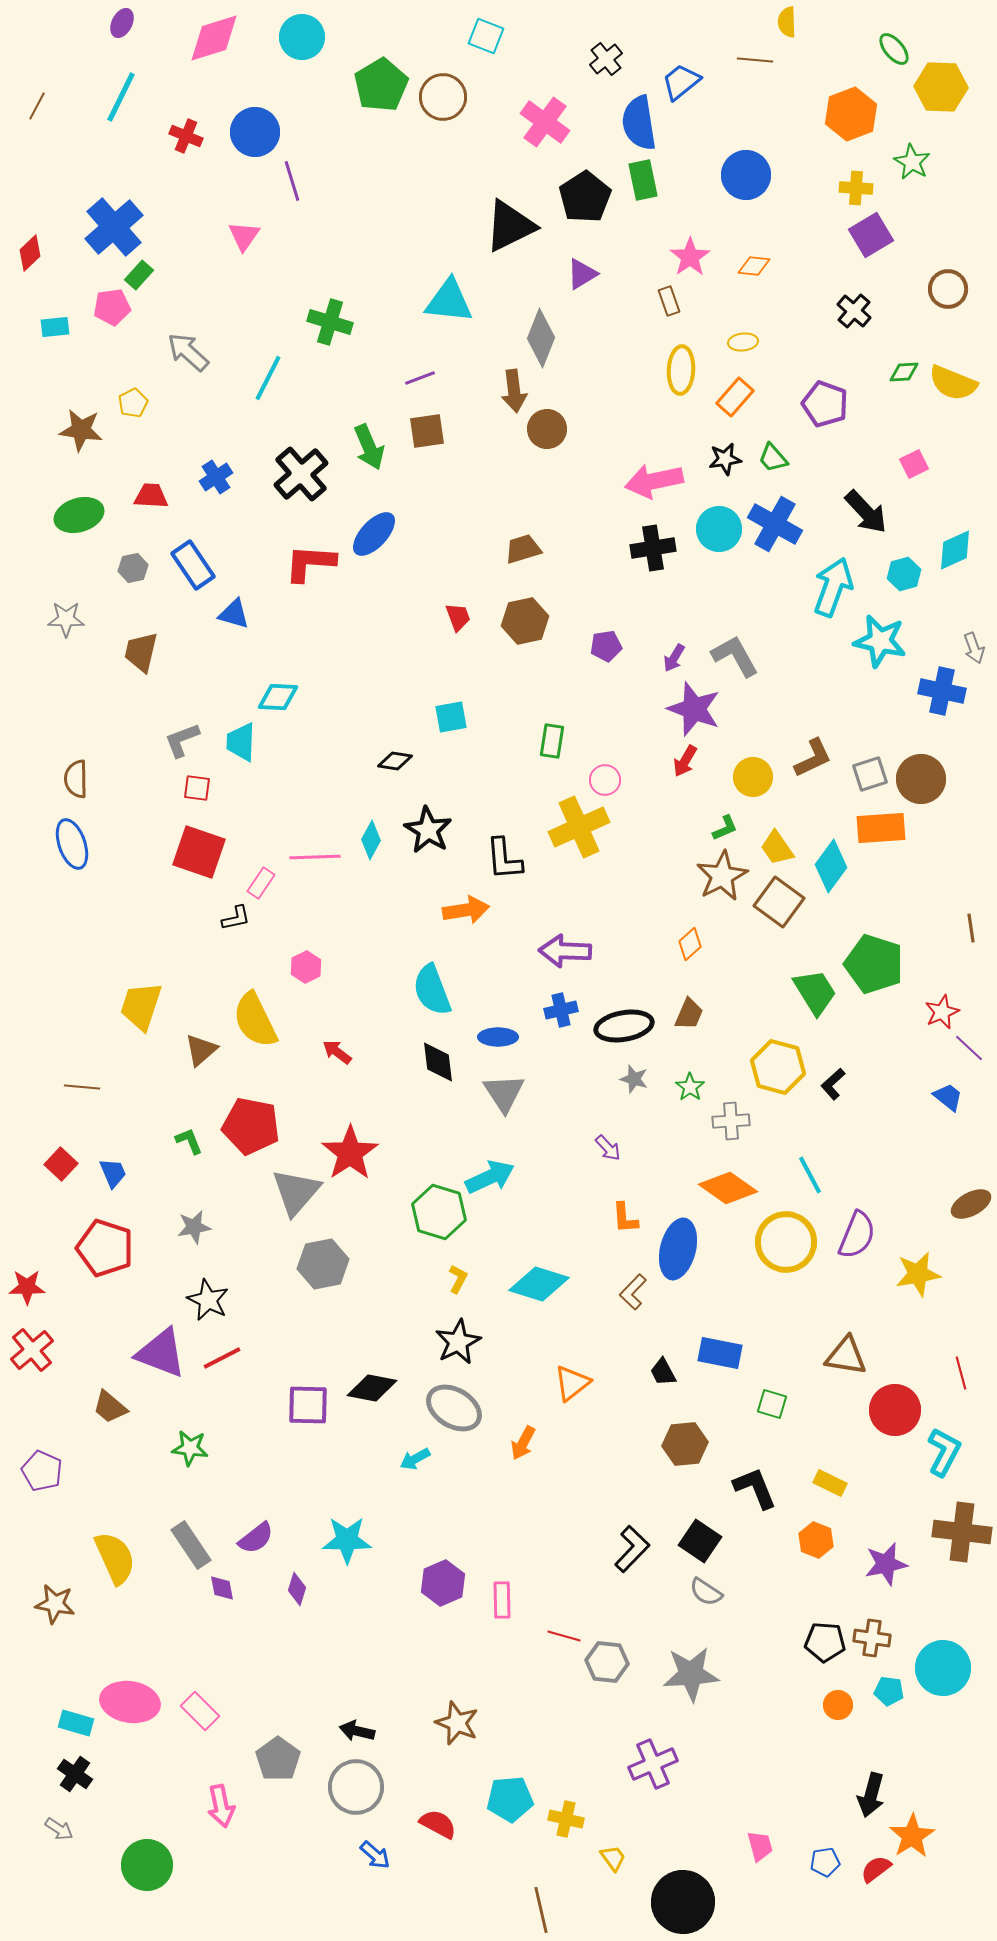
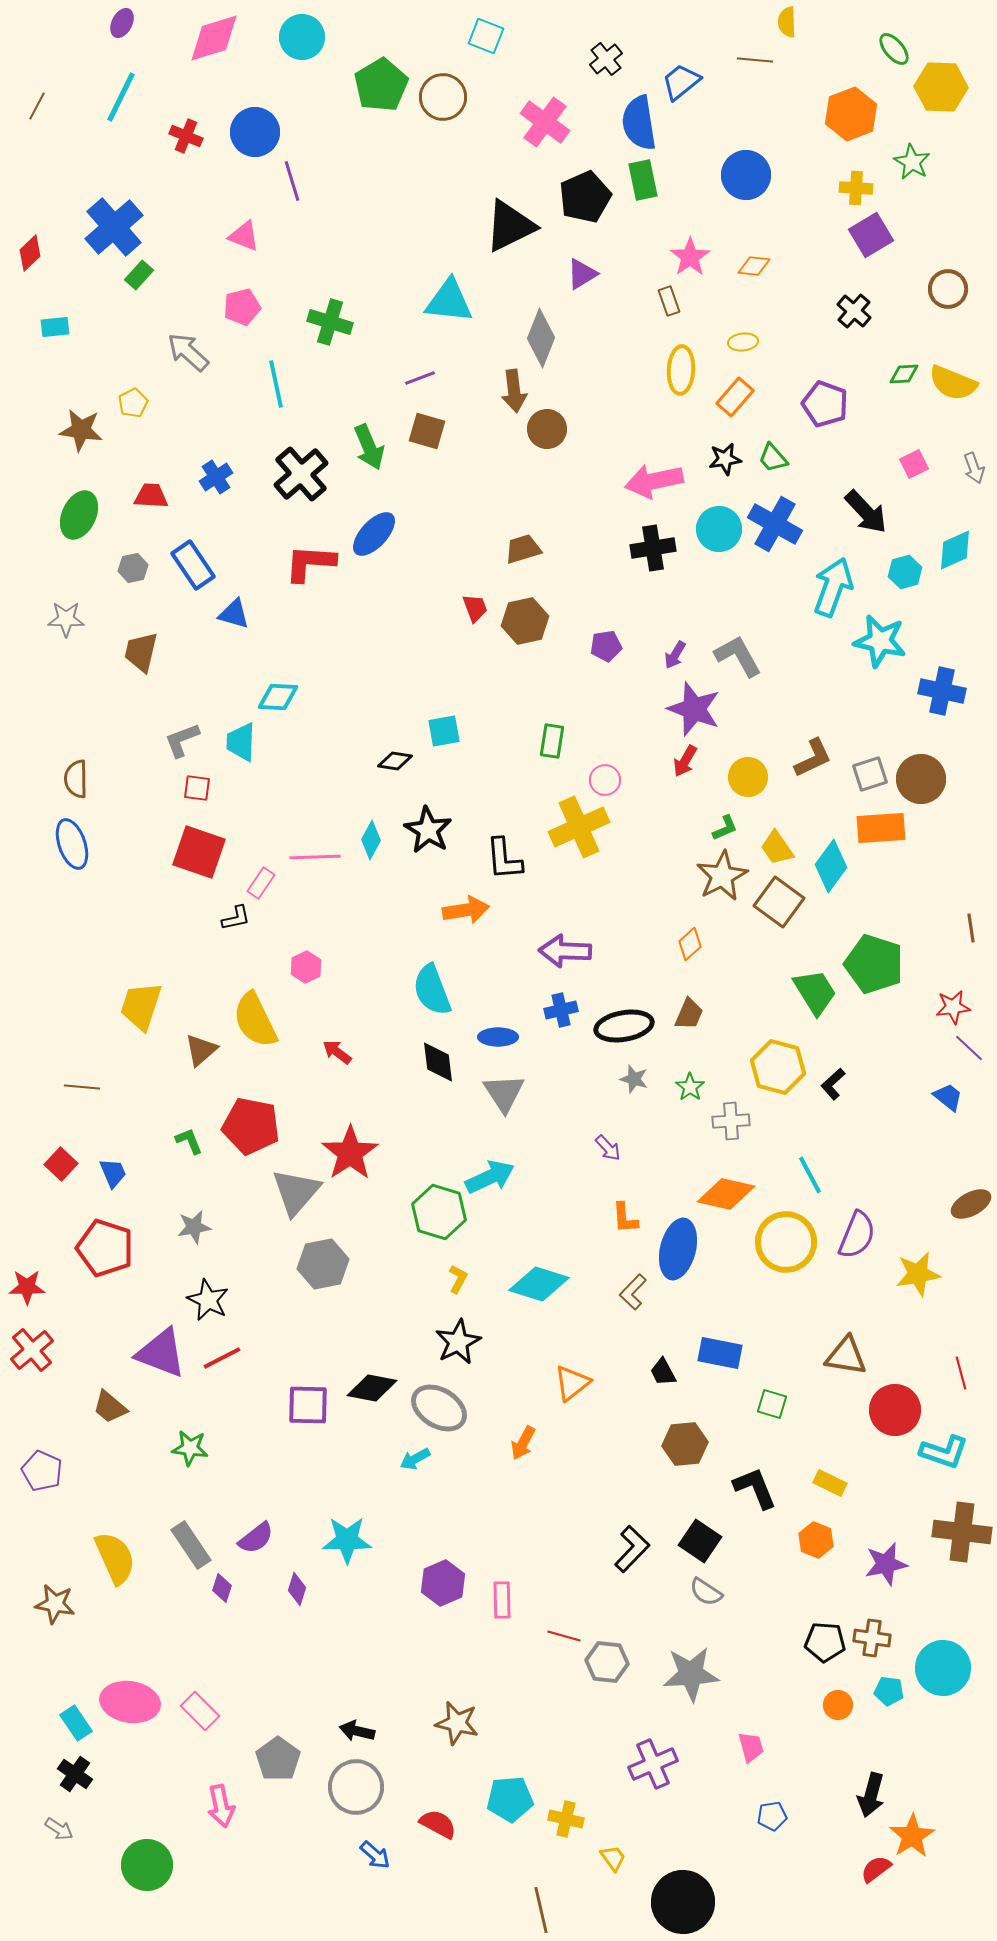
black pentagon at (585, 197): rotated 9 degrees clockwise
pink triangle at (244, 236): rotated 44 degrees counterclockwise
pink pentagon at (112, 307): moved 130 px right; rotated 6 degrees counterclockwise
green diamond at (904, 372): moved 2 px down
cyan line at (268, 378): moved 8 px right, 6 px down; rotated 39 degrees counterclockwise
brown square at (427, 431): rotated 24 degrees clockwise
green ellipse at (79, 515): rotated 48 degrees counterclockwise
cyan hexagon at (904, 574): moved 1 px right, 2 px up
red trapezoid at (458, 617): moved 17 px right, 9 px up
gray arrow at (974, 648): moved 180 px up
gray L-shape at (735, 656): moved 3 px right
purple arrow at (674, 658): moved 1 px right, 3 px up
cyan square at (451, 717): moved 7 px left, 14 px down
yellow circle at (753, 777): moved 5 px left
red star at (942, 1012): moved 11 px right, 5 px up; rotated 16 degrees clockwise
orange diamond at (728, 1188): moved 2 px left, 6 px down; rotated 22 degrees counterclockwise
gray ellipse at (454, 1408): moved 15 px left
cyan L-shape at (944, 1452): rotated 81 degrees clockwise
purple diamond at (222, 1588): rotated 28 degrees clockwise
cyan rectangle at (76, 1723): rotated 40 degrees clockwise
brown star at (457, 1723): rotated 9 degrees counterclockwise
pink trapezoid at (760, 1846): moved 9 px left, 99 px up
blue pentagon at (825, 1862): moved 53 px left, 46 px up
